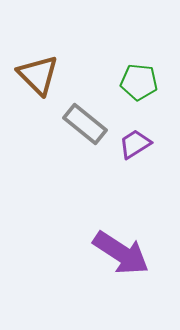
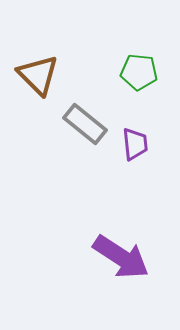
green pentagon: moved 10 px up
purple trapezoid: rotated 116 degrees clockwise
purple arrow: moved 4 px down
